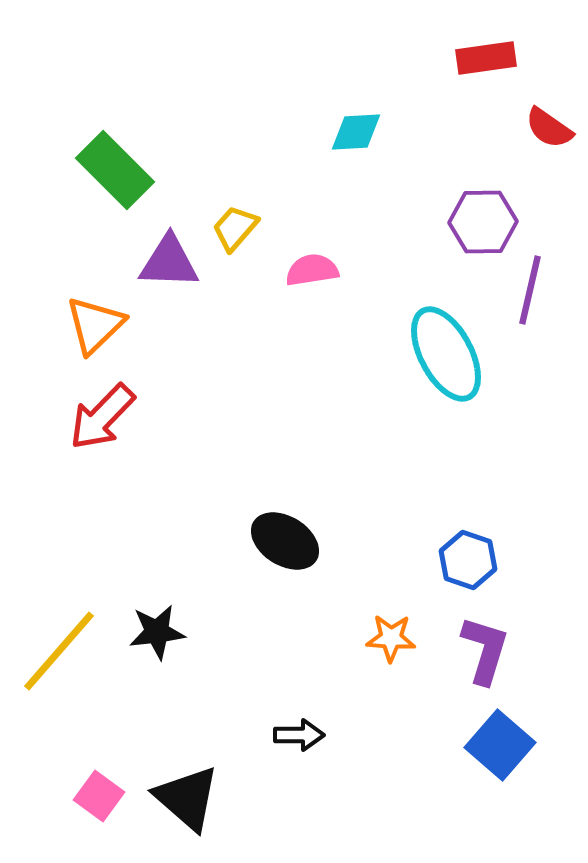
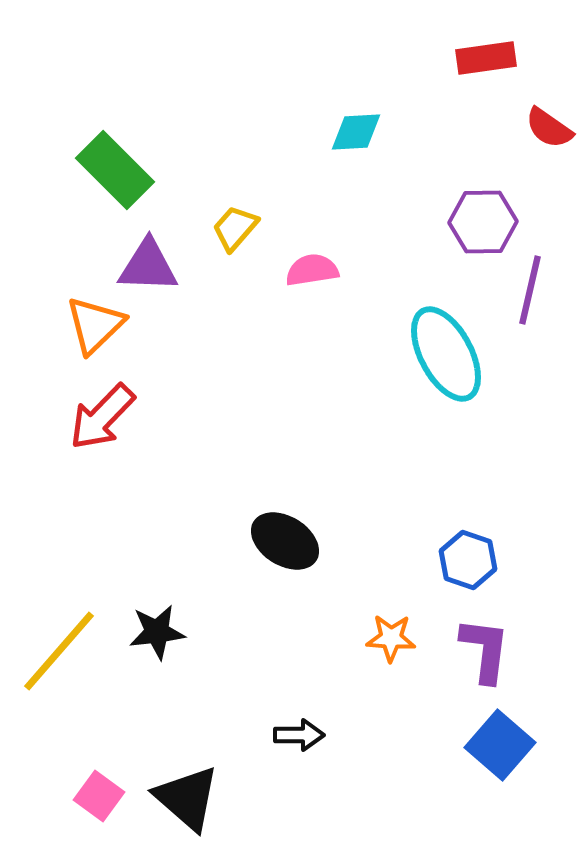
purple triangle: moved 21 px left, 4 px down
purple L-shape: rotated 10 degrees counterclockwise
